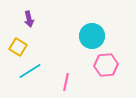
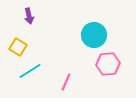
purple arrow: moved 3 px up
cyan circle: moved 2 px right, 1 px up
pink hexagon: moved 2 px right, 1 px up
pink line: rotated 12 degrees clockwise
